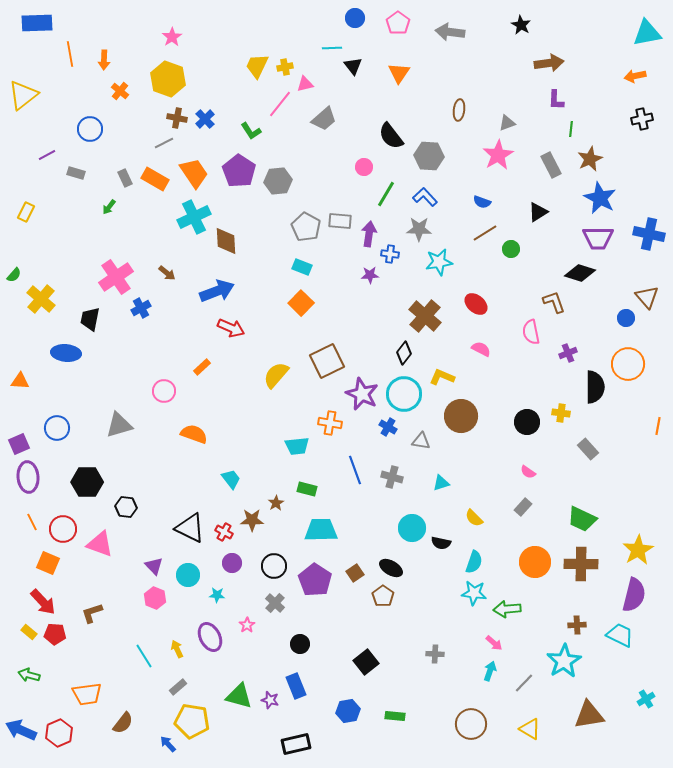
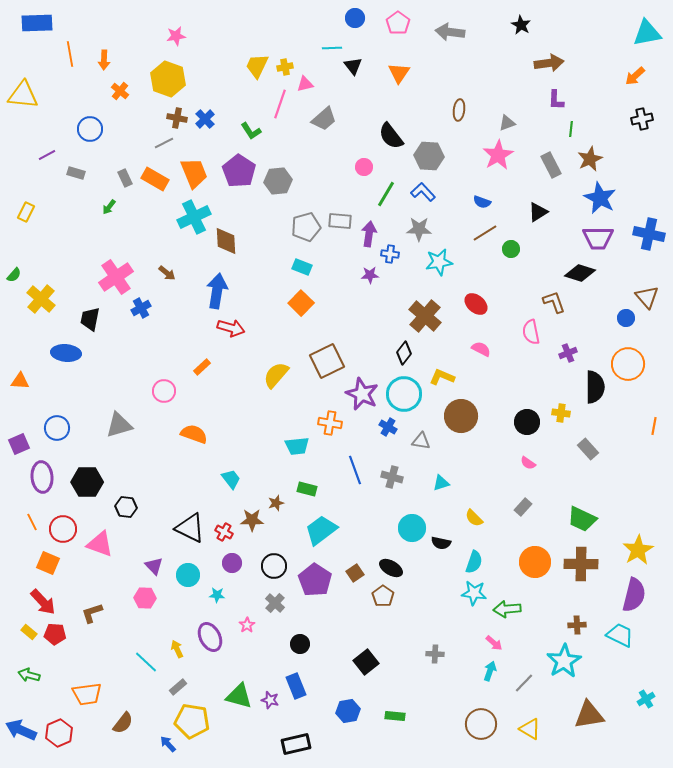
pink star at (172, 37): moved 4 px right, 1 px up; rotated 24 degrees clockwise
orange arrow at (635, 76): rotated 30 degrees counterclockwise
yellow triangle at (23, 95): rotated 44 degrees clockwise
pink line at (280, 104): rotated 20 degrees counterclockwise
orange trapezoid at (194, 173): rotated 12 degrees clockwise
blue L-shape at (425, 197): moved 2 px left, 5 px up
gray pentagon at (306, 227): rotated 28 degrees clockwise
blue arrow at (217, 291): rotated 60 degrees counterclockwise
red arrow at (231, 328): rotated 8 degrees counterclockwise
orange line at (658, 426): moved 4 px left
pink semicircle at (528, 472): moved 9 px up
purple ellipse at (28, 477): moved 14 px right
brown star at (276, 503): rotated 14 degrees clockwise
cyan trapezoid at (321, 530): rotated 36 degrees counterclockwise
pink hexagon at (155, 598): moved 10 px left; rotated 20 degrees counterclockwise
cyan line at (144, 656): moved 2 px right, 6 px down; rotated 15 degrees counterclockwise
brown circle at (471, 724): moved 10 px right
